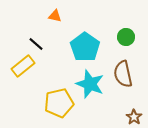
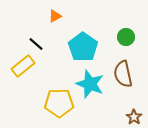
orange triangle: rotated 40 degrees counterclockwise
cyan pentagon: moved 2 px left
yellow pentagon: rotated 12 degrees clockwise
